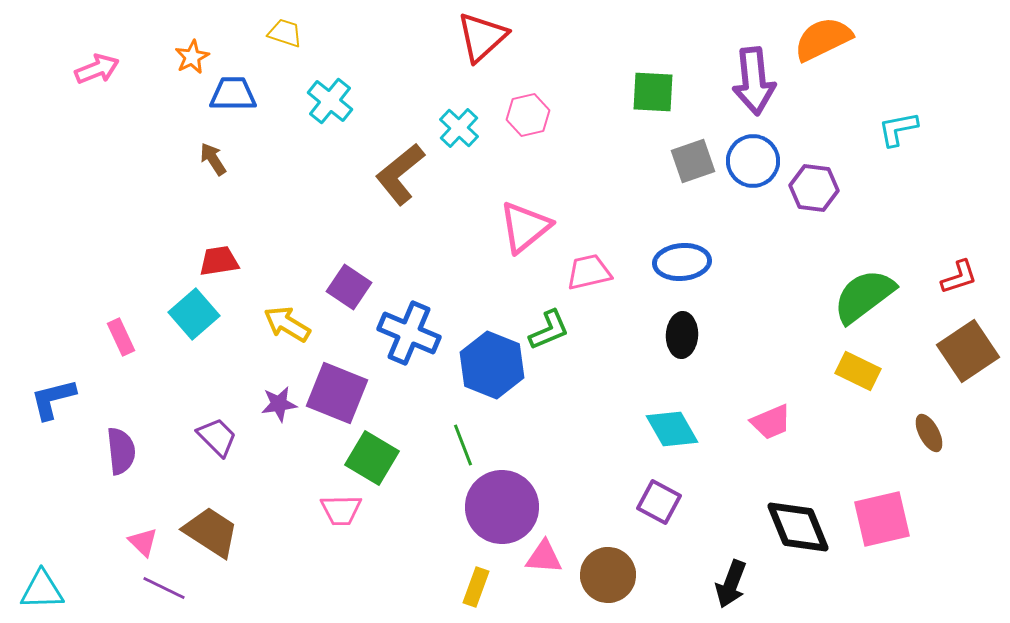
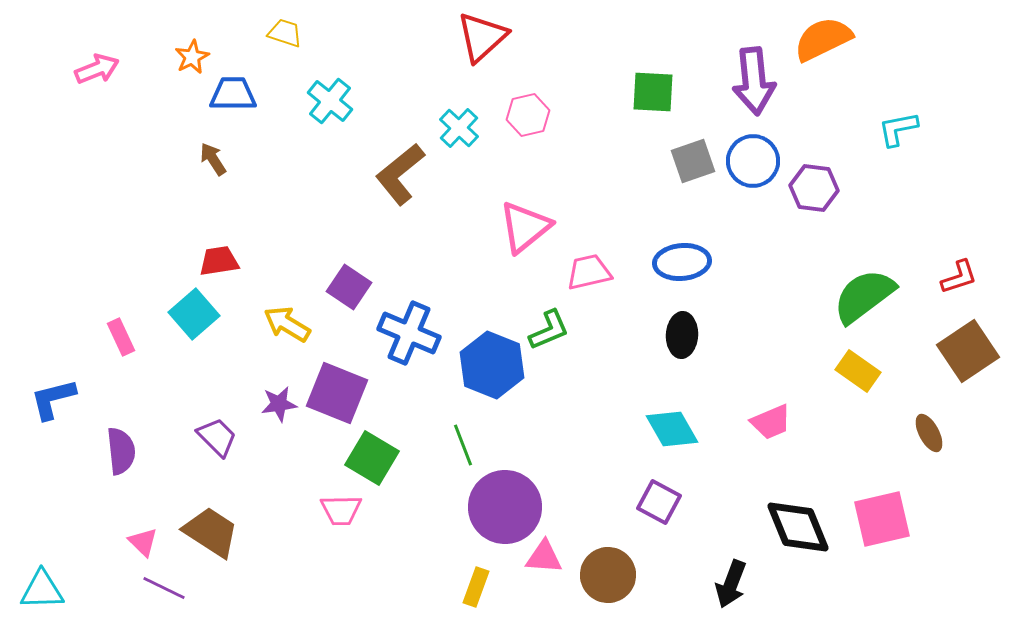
yellow rectangle at (858, 371): rotated 9 degrees clockwise
purple circle at (502, 507): moved 3 px right
